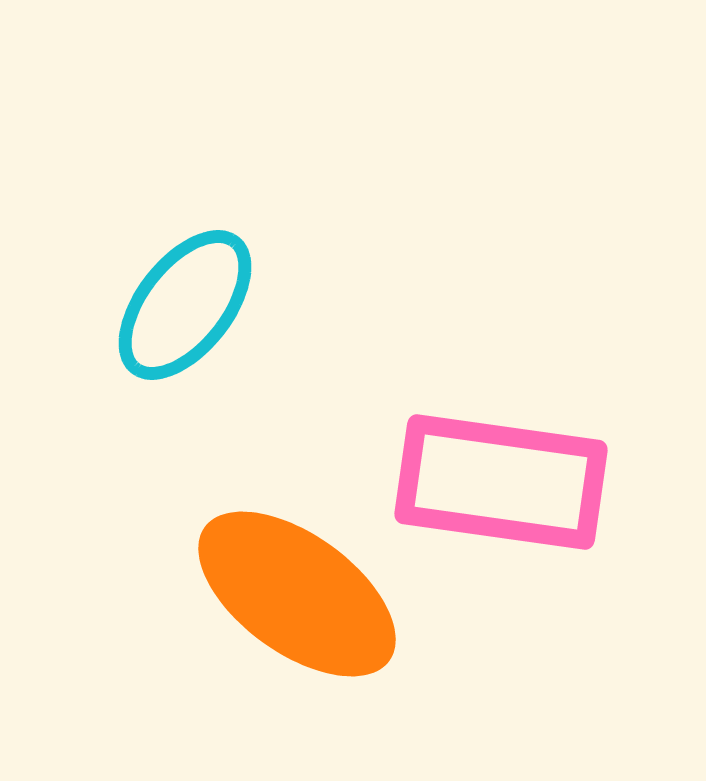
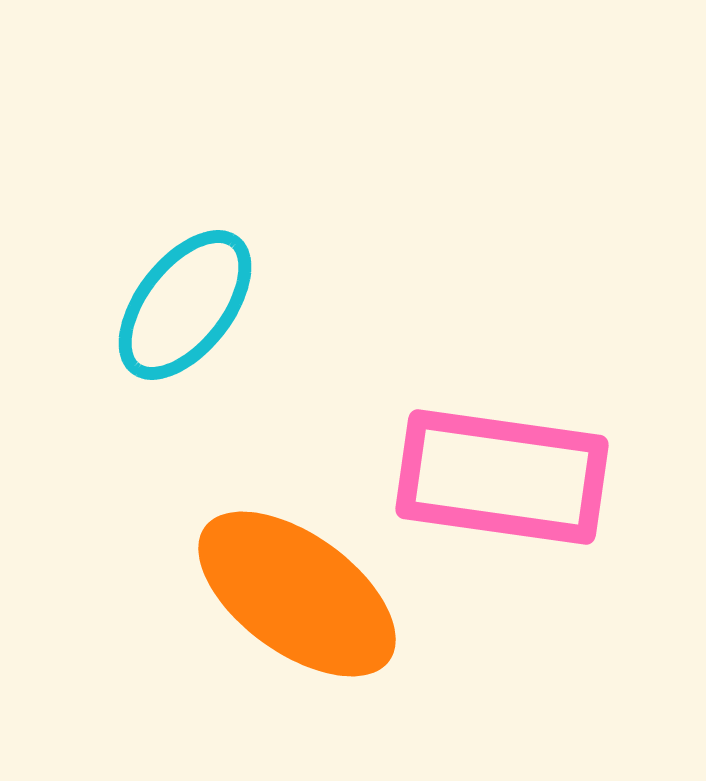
pink rectangle: moved 1 px right, 5 px up
